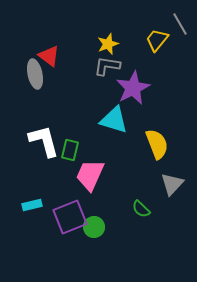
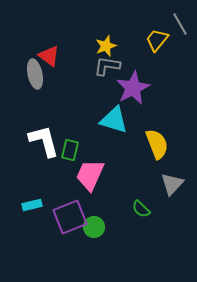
yellow star: moved 2 px left, 2 px down
